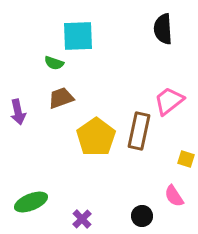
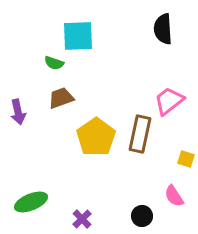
brown rectangle: moved 1 px right, 3 px down
